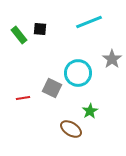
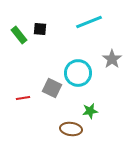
green star: rotated 21 degrees clockwise
brown ellipse: rotated 25 degrees counterclockwise
